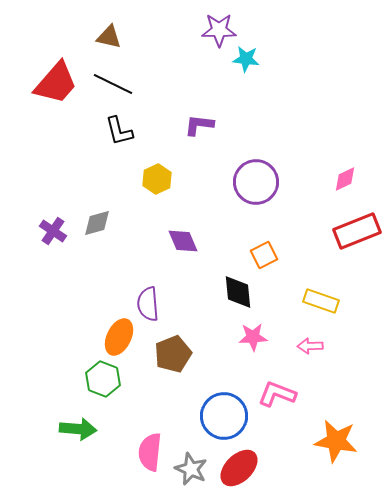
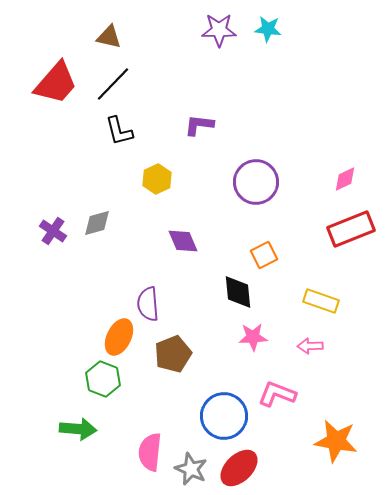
cyan star: moved 22 px right, 30 px up
black line: rotated 72 degrees counterclockwise
red rectangle: moved 6 px left, 2 px up
